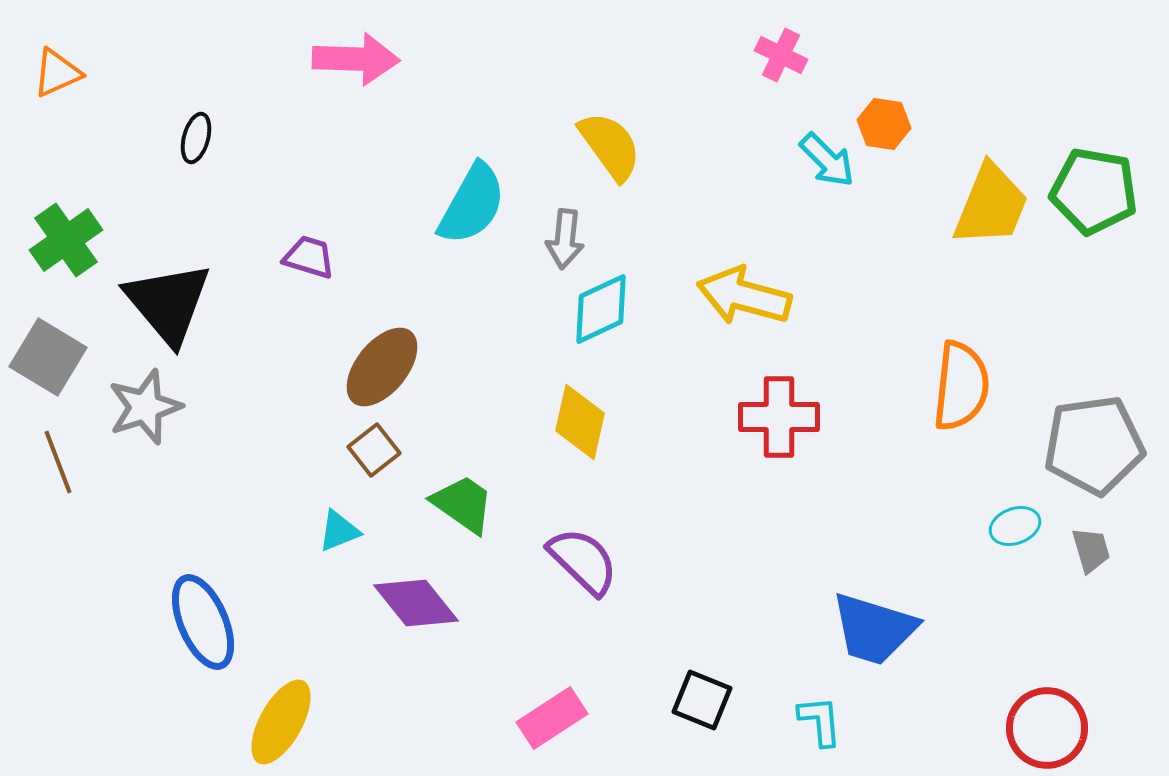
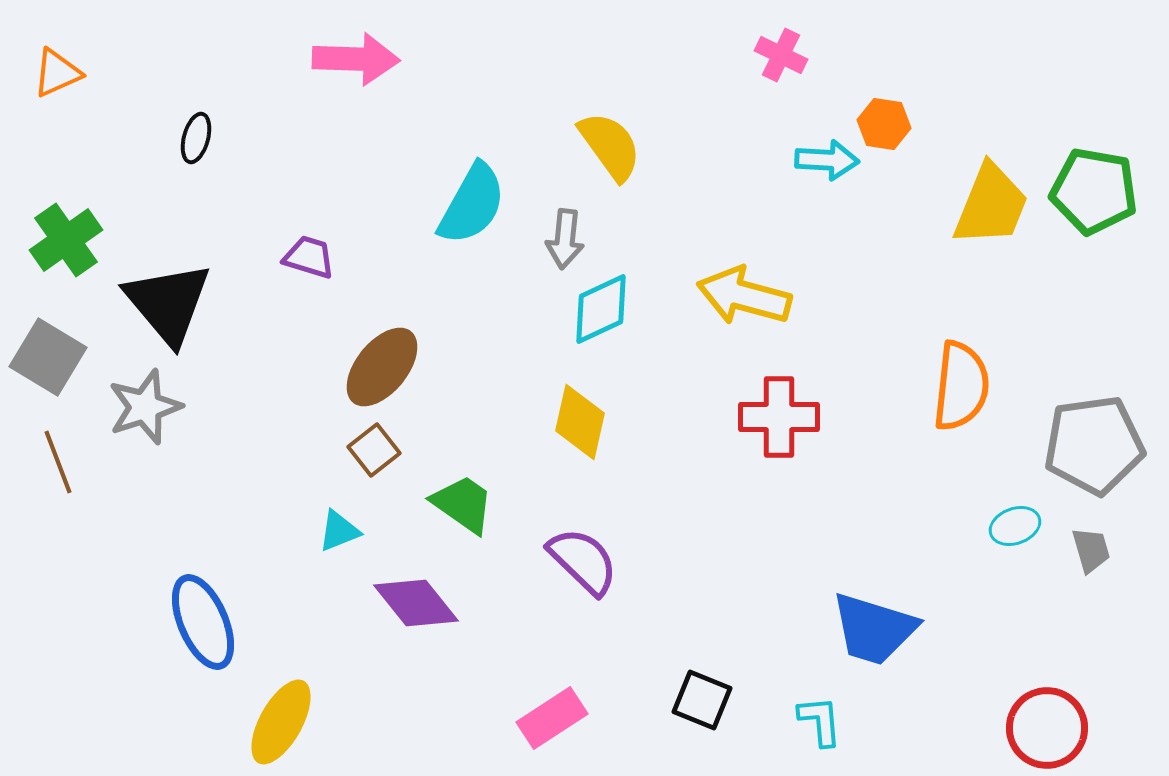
cyan arrow: rotated 42 degrees counterclockwise
